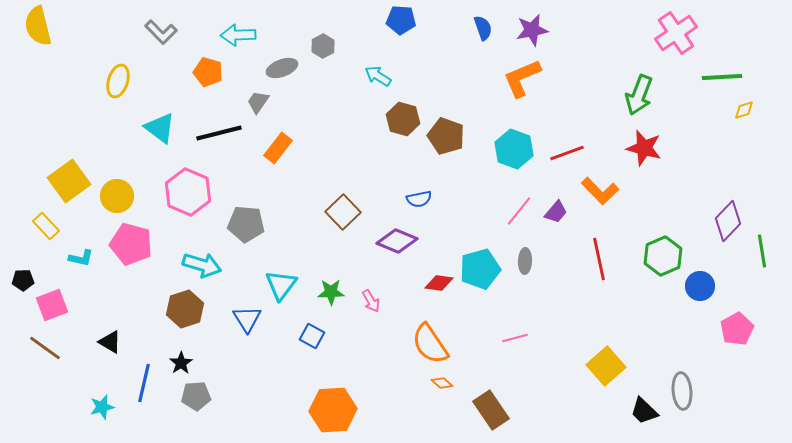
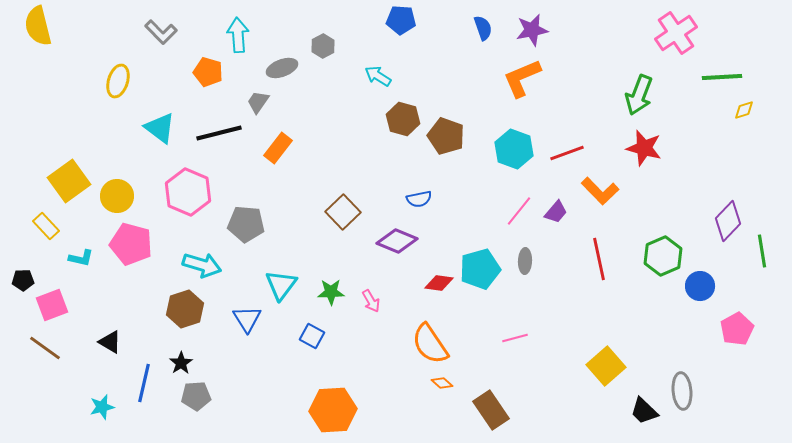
cyan arrow at (238, 35): rotated 88 degrees clockwise
